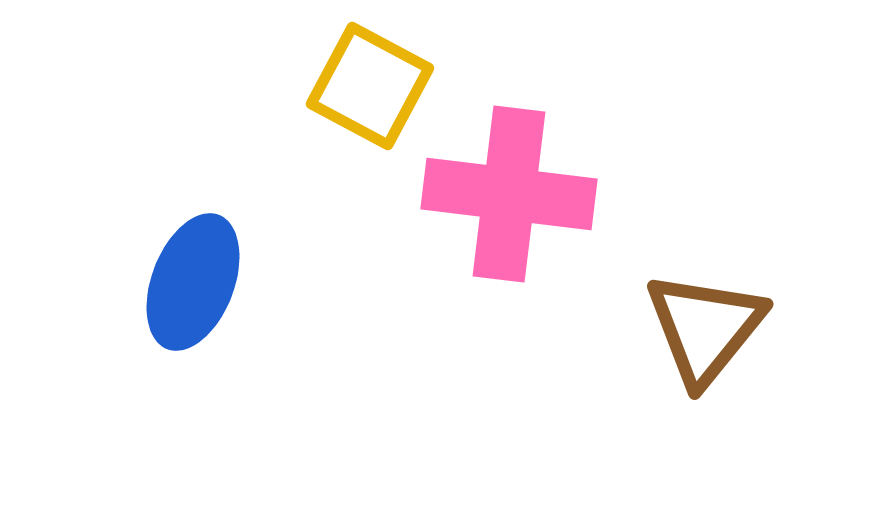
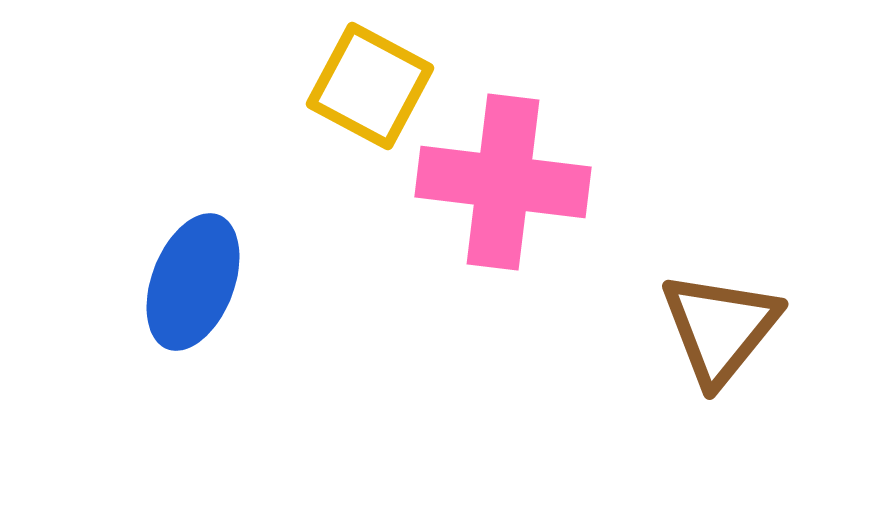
pink cross: moved 6 px left, 12 px up
brown triangle: moved 15 px right
